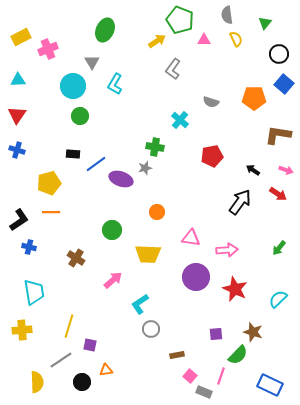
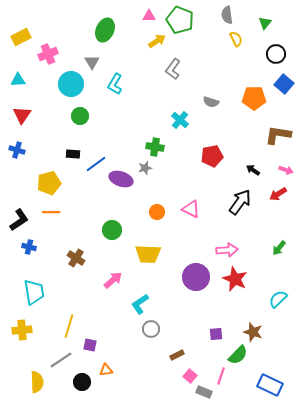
pink triangle at (204, 40): moved 55 px left, 24 px up
pink cross at (48, 49): moved 5 px down
black circle at (279, 54): moved 3 px left
cyan circle at (73, 86): moved 2 px left, 2 px up
red triangle at (17, 115): moved 5 px right
red arrow at (278, 194): rotated 114 degrees clockwise
pink triangle at (191, 238): moved 29 px up; rotated 18 degrees clockwise
red star at (235, 289): moved 10 px up
brown rectangle at (177, 355): rotated 16 degrees counterclockwise
